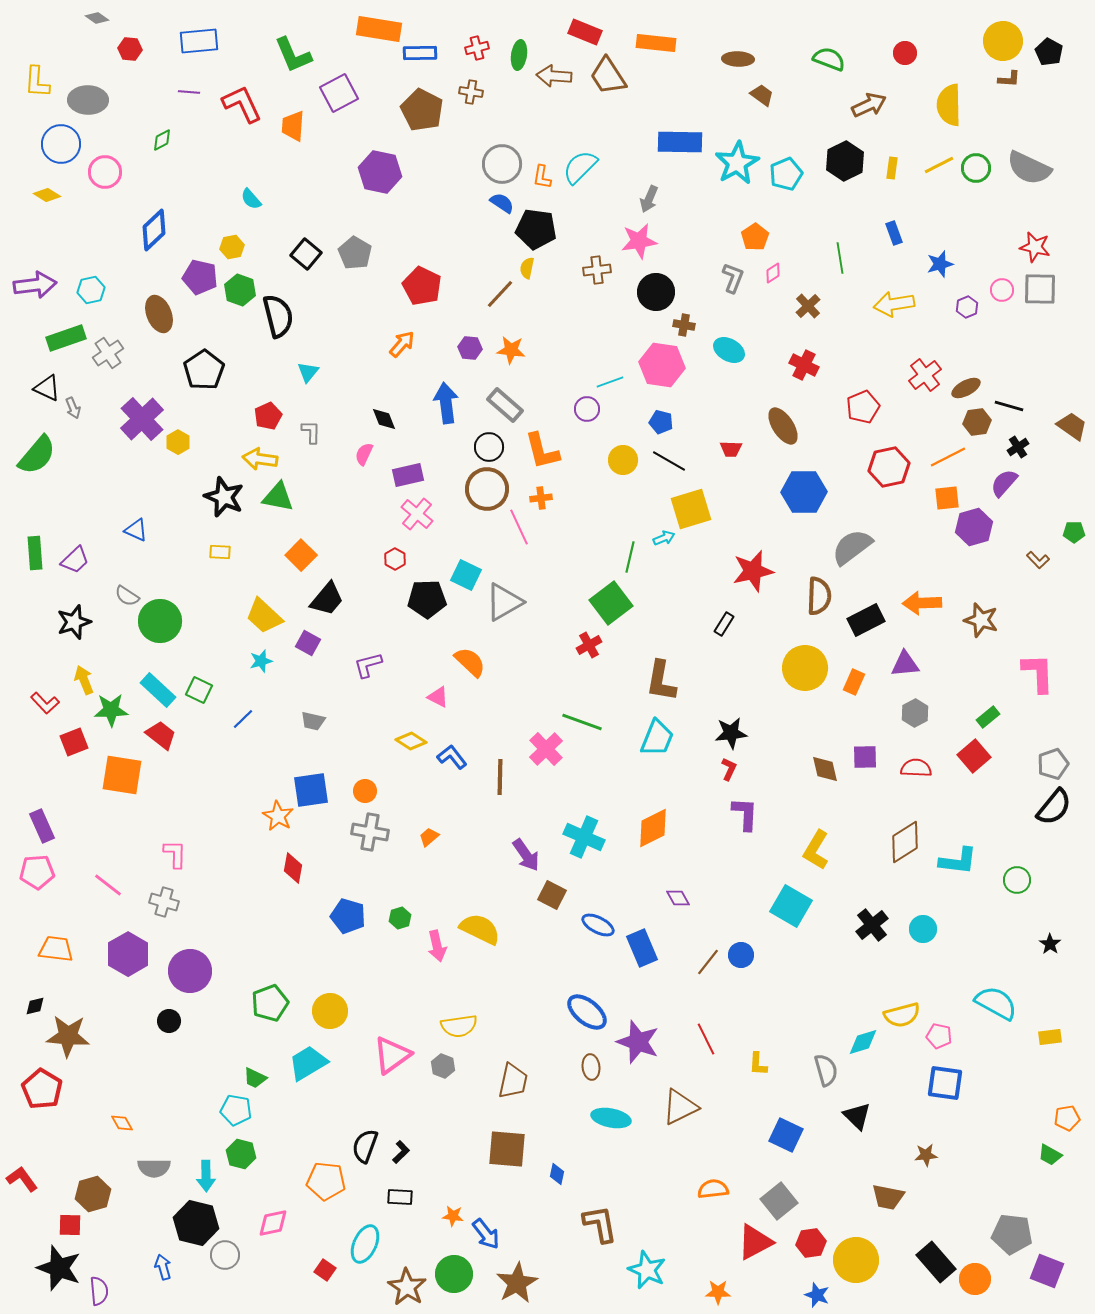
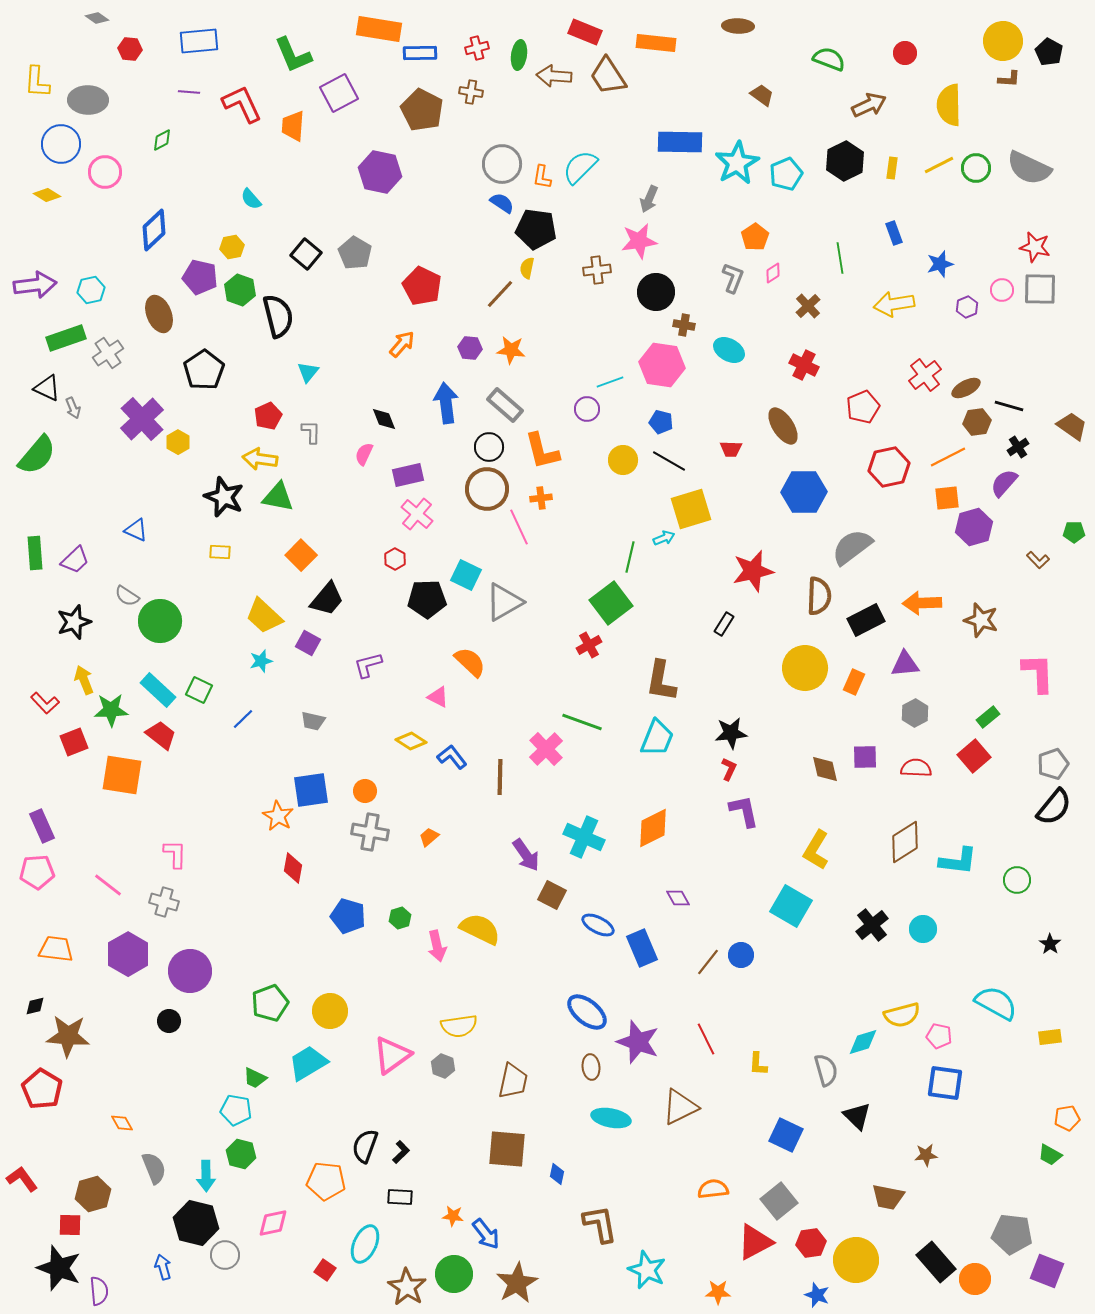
brown ellipse at (738, 59): moved 33 px up
purple L-shape at (745, 814): moved 1 px left, 3 px up; rotated 15 degrees counterclockwise
gray semicircle at (154, 1168): rotated 112 degrees counterclockwise
